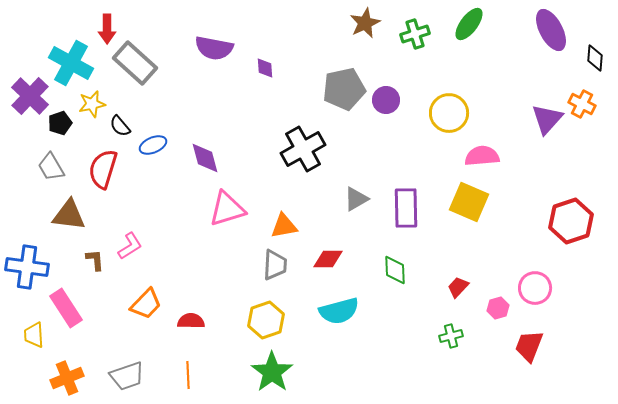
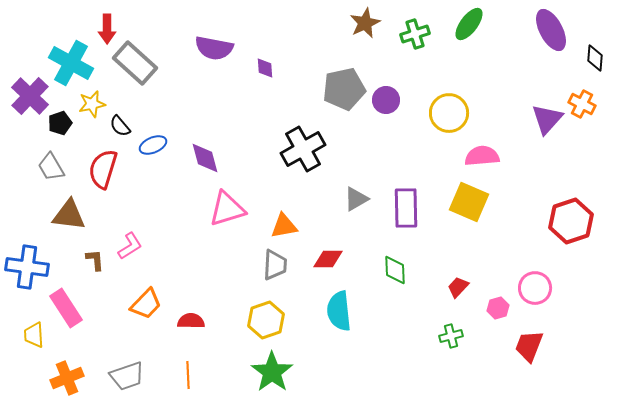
cyan semicircle at (339, 311): rotated 99 degrees clockwise
